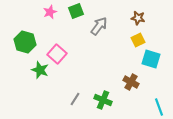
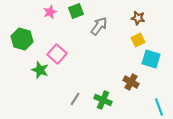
green hexagon: moved 3 px left, 3 px up
